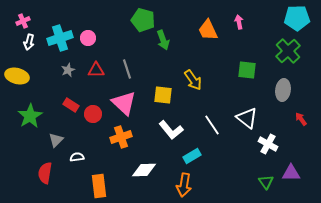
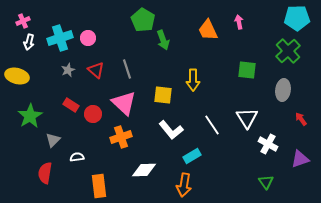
green pentagon: rotated 15 degrees clockwise
red triangle: rotated 42 degrees clockwise
yellow arrow: rotated 35 degrees clockwise
white triangle: rotated 20 degrees clockwise
gray triangle: moved 3 px left
purple triangle: moved 9 px right, 14 px up; rotated 18 degrees counterclockwise
